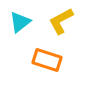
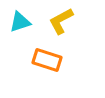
cyan triangle: rotated 20 degrees clockwise
